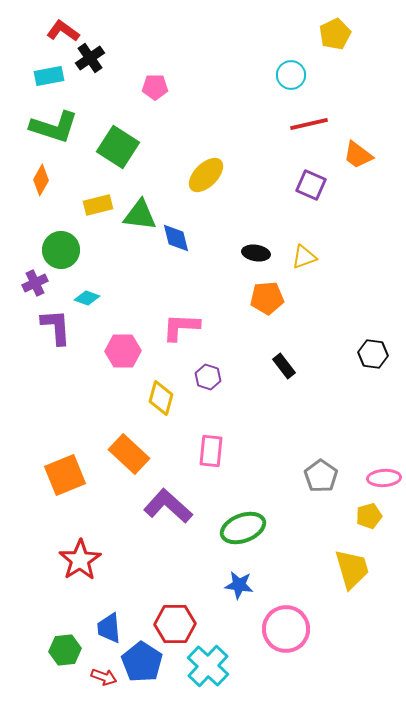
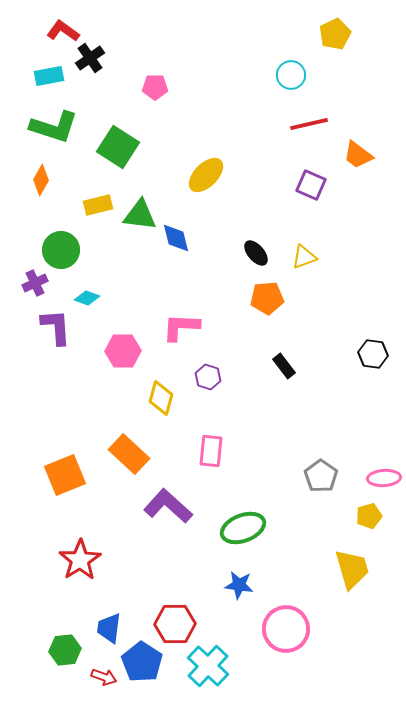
black ellipse at (256, 253): rotated 40 degrees clockwise
blue trapezoid at (109, 628): rotated 12 degrees clockwise
